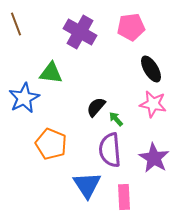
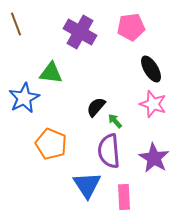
pink star: rotated 8 degrees clockwise
green arrow: moved 1 px left, 2 px down
purple semicircle: moved 1 px left, 1 px down
